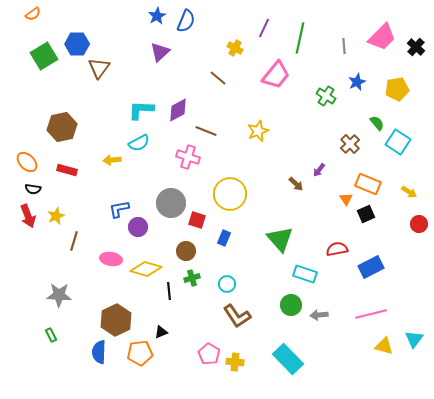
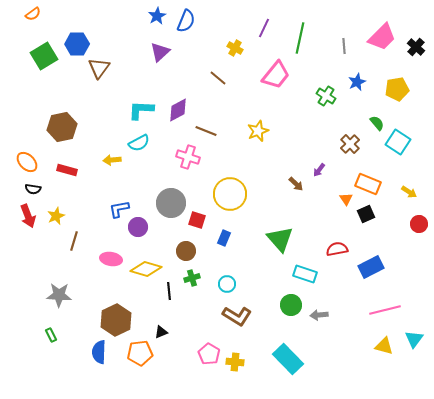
pink line at (371, 314): moved 14 px right, 4 px up
brown L-shape at (237, 316): rotated 24 degrees counterclockwise
